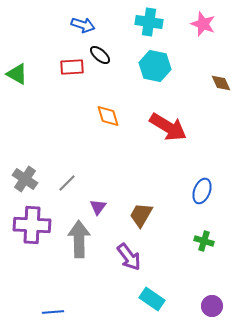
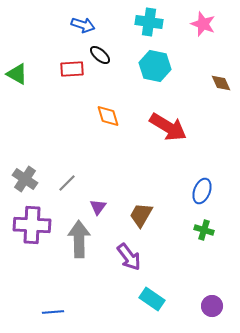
red rectangle: moved 2 px down
green cross: moved 11 px up
